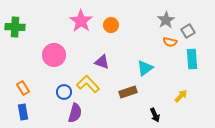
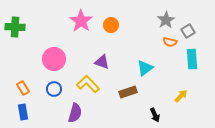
pink circle: moved 4 px down
blue circle: moved 10 px left, 3 px up
